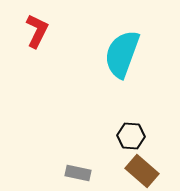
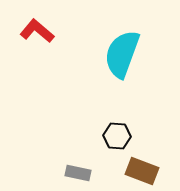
red L-shape: rotated 76 degrees counterclockwise
black hexagon: moved 14 px left
brown rectangle: rotated 20 degrees counterclockwise
